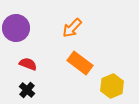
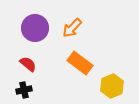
purple circle: moved 19 px right
red semicircle: rotated 18 degrees clockwise
black cross: moved 3 px left; rotated 35 degrees clockwise
